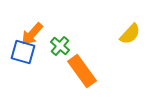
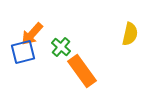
yellow semicircle: rotated 30 degrees counterclockwise
green cross: moved 1 px right, 1 px down
blue square: rotated 30 degrees counterclockwise
